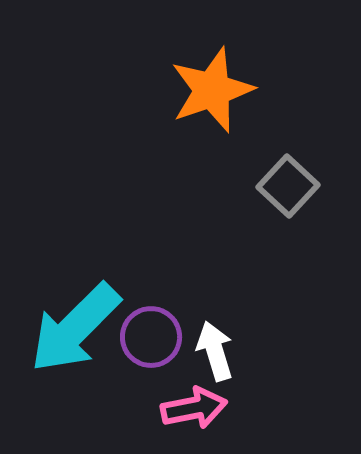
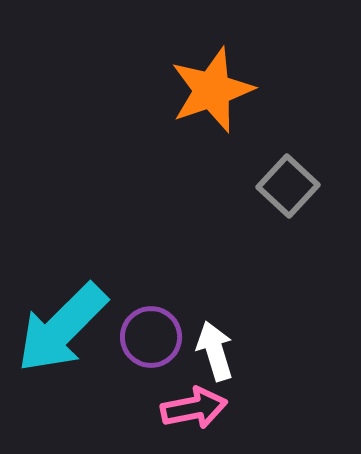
cyan arrow: moved 13 px left
